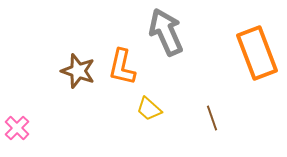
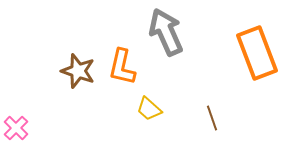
pink cross: moved 1 px left
